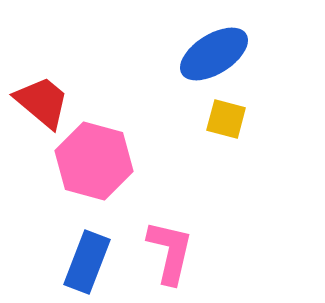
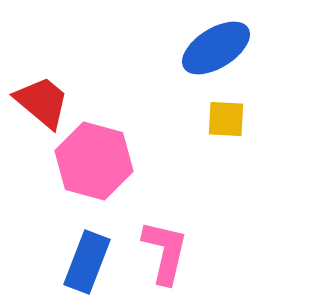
blue ellipse: moved 2 px right, 6 px up
yellow square: rotated 12 degrees counterclockwise
pink L-shape: moved 5 px left
